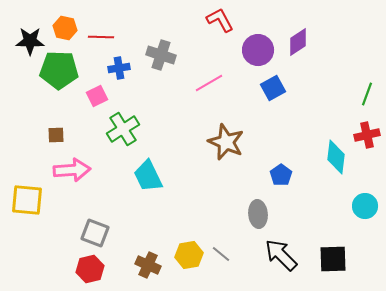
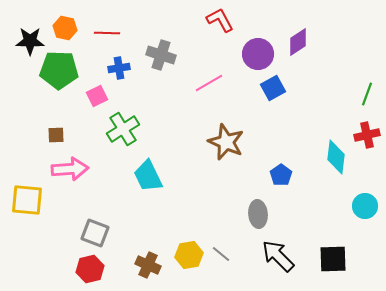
red line: moved 6 px right, 4 px up
purple circle: moved 4 px down
pink arrow: moved 2 px left, 1 px up
black arrow: moved 3 px left, 1 px down
